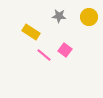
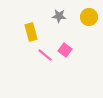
yellow rectangle: rotated 42 degrees clockwise
pink line: moved 1 px right
